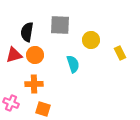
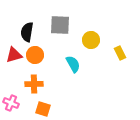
cyan semicircle: rotated 12 degrees counterclockwise
